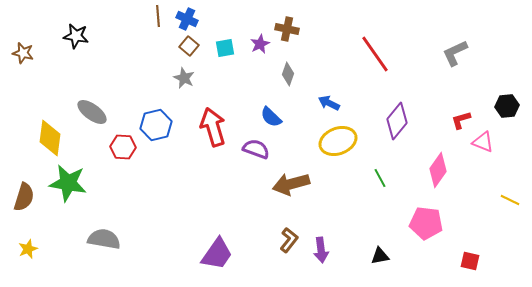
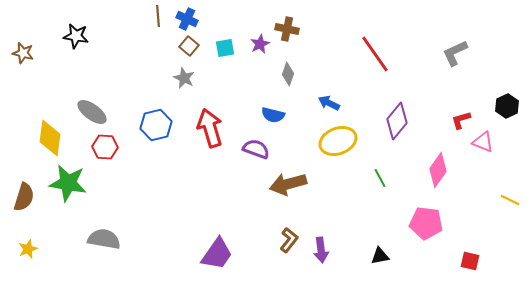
black hexagon: rotated 20 degrees counterclockwise
blue semicircle: moved 2 px right, 2 px up; rotated 30 degrees counterclockwise
red arrow: moved 3 px left, 1 px down
red hexagon: moved 18 px left
brown arrow: moved 3 px left
